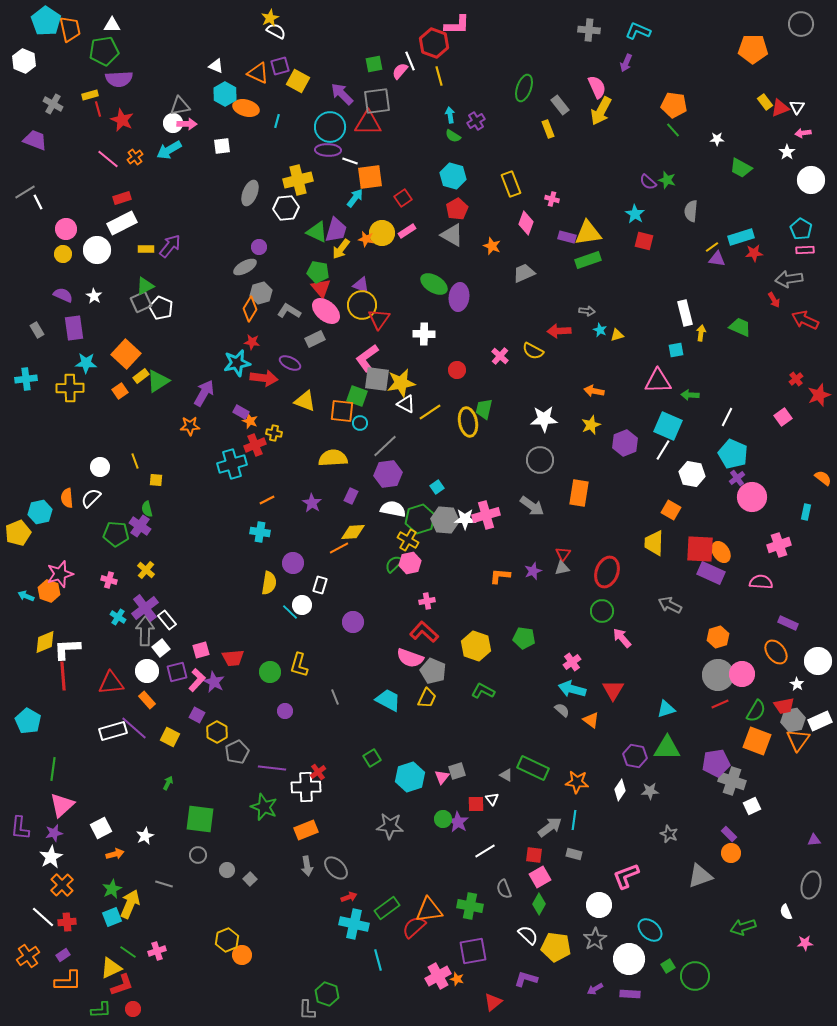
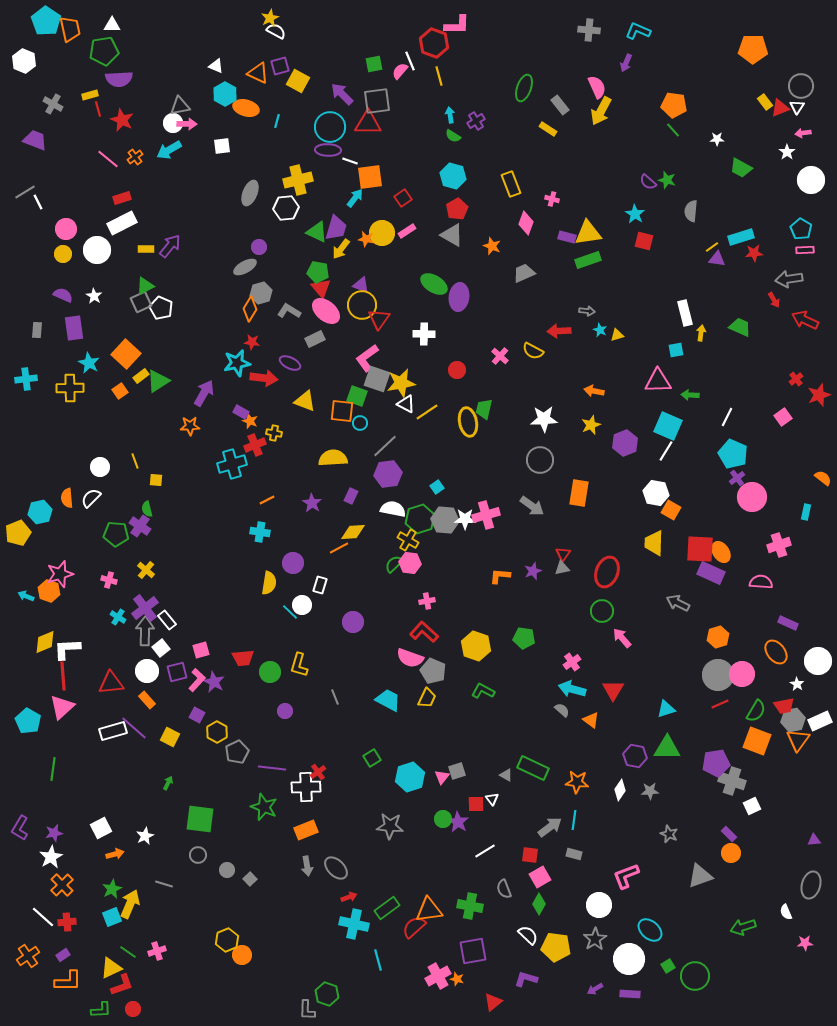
gray circle at (801, 24): moved 62 px down
yellow rectangle at (548, 129): rotated 36 degrees counterclockwise
purple trapezoid at (336, 230): moved 2 px up
gray rectangle at (37, 330): rotated 35 degrees clockwise
cyan star at (86, 363): moved 3 px right; rotated 25 degrees clockwise
gray square at (377, 379): rotated 12 degrees clockwise
yellow line at (430, 412): moved 3 px left
white line at (663, 450): moved 3 px right, 1 px down
white hexagon at (692, 474): moved 36 px left, 19 px down
pink hexagon at (410, 563): rotated 20 degrees clockwise
gray arrow at (670, 605): moved 8 px right, 2 px up
red trapezoid at (233, 658): moved 10 px right
pink triangle at (62, 805): moved 98 px up
purple L-shape at (20, 828): rotated 25 degrees clockwise
red square at (534, 855): moved 4 px left
